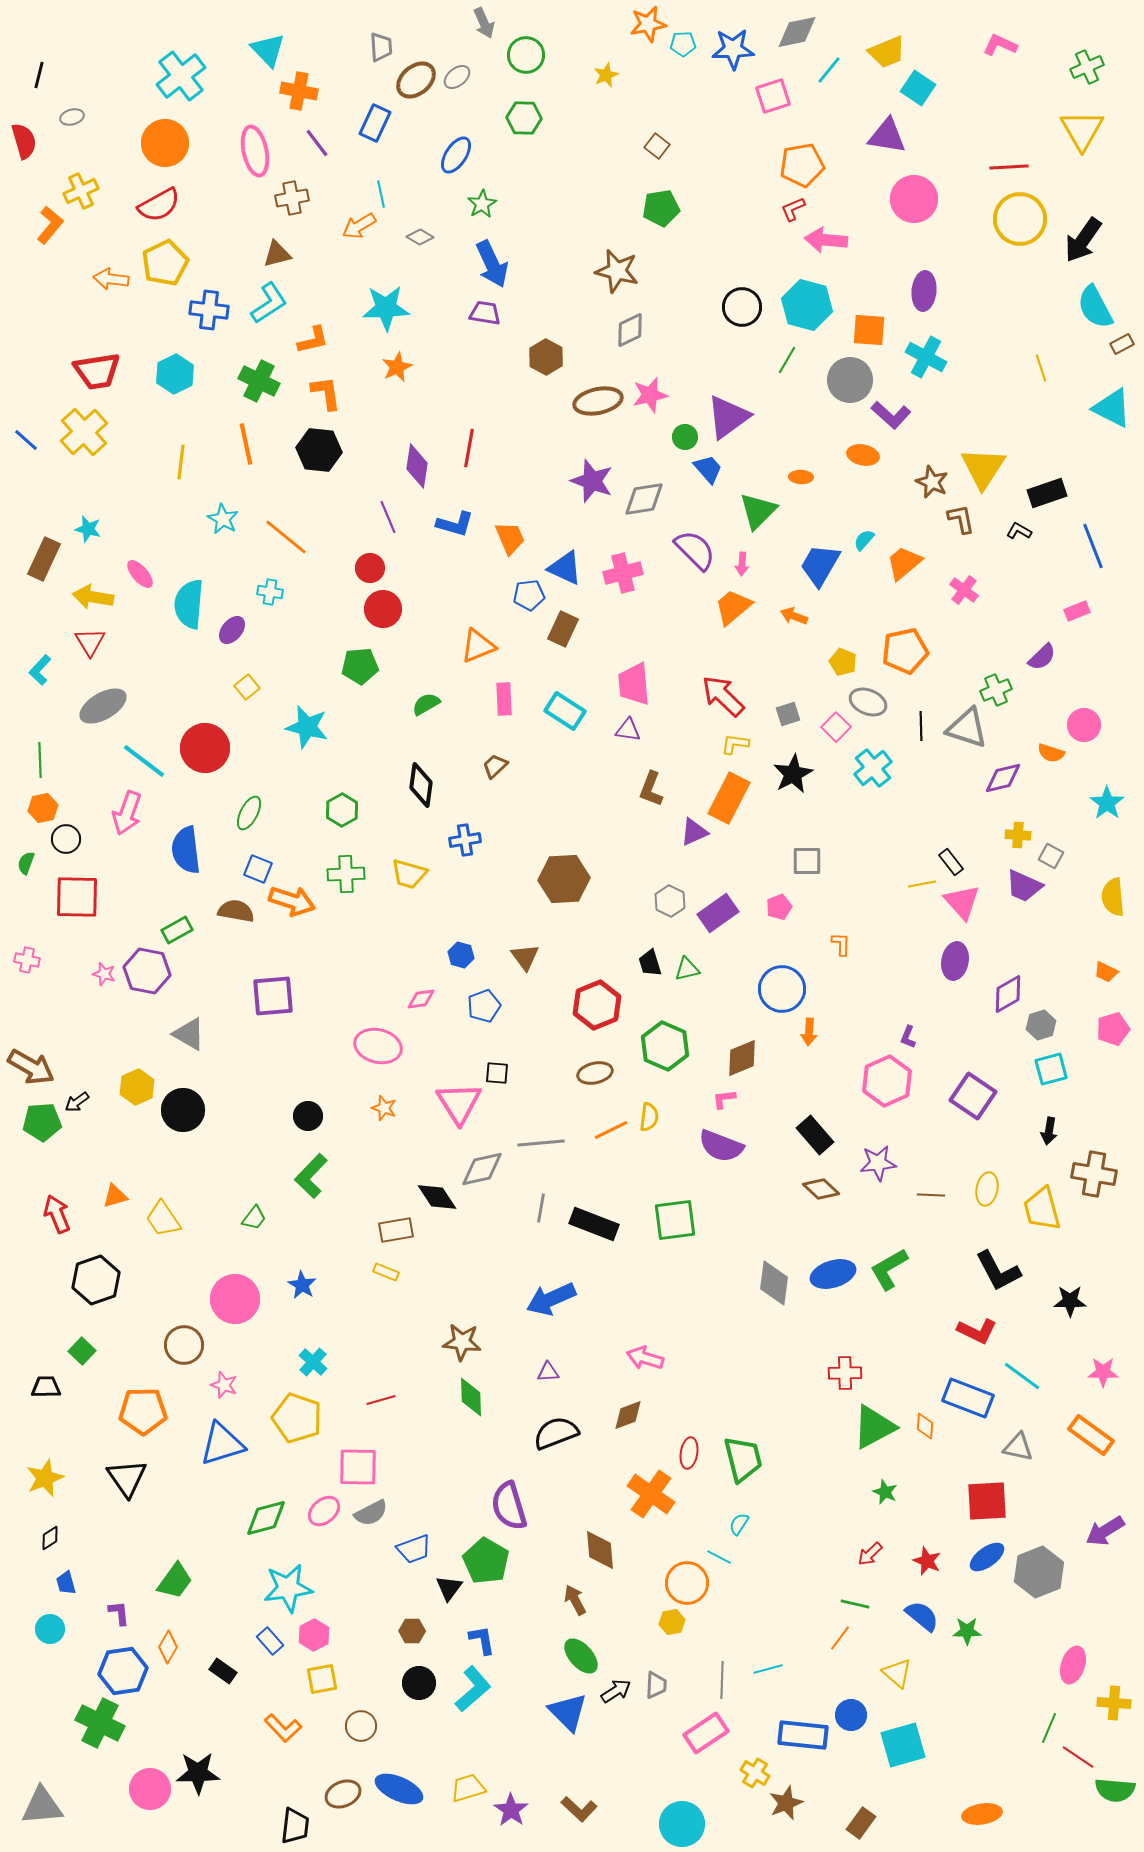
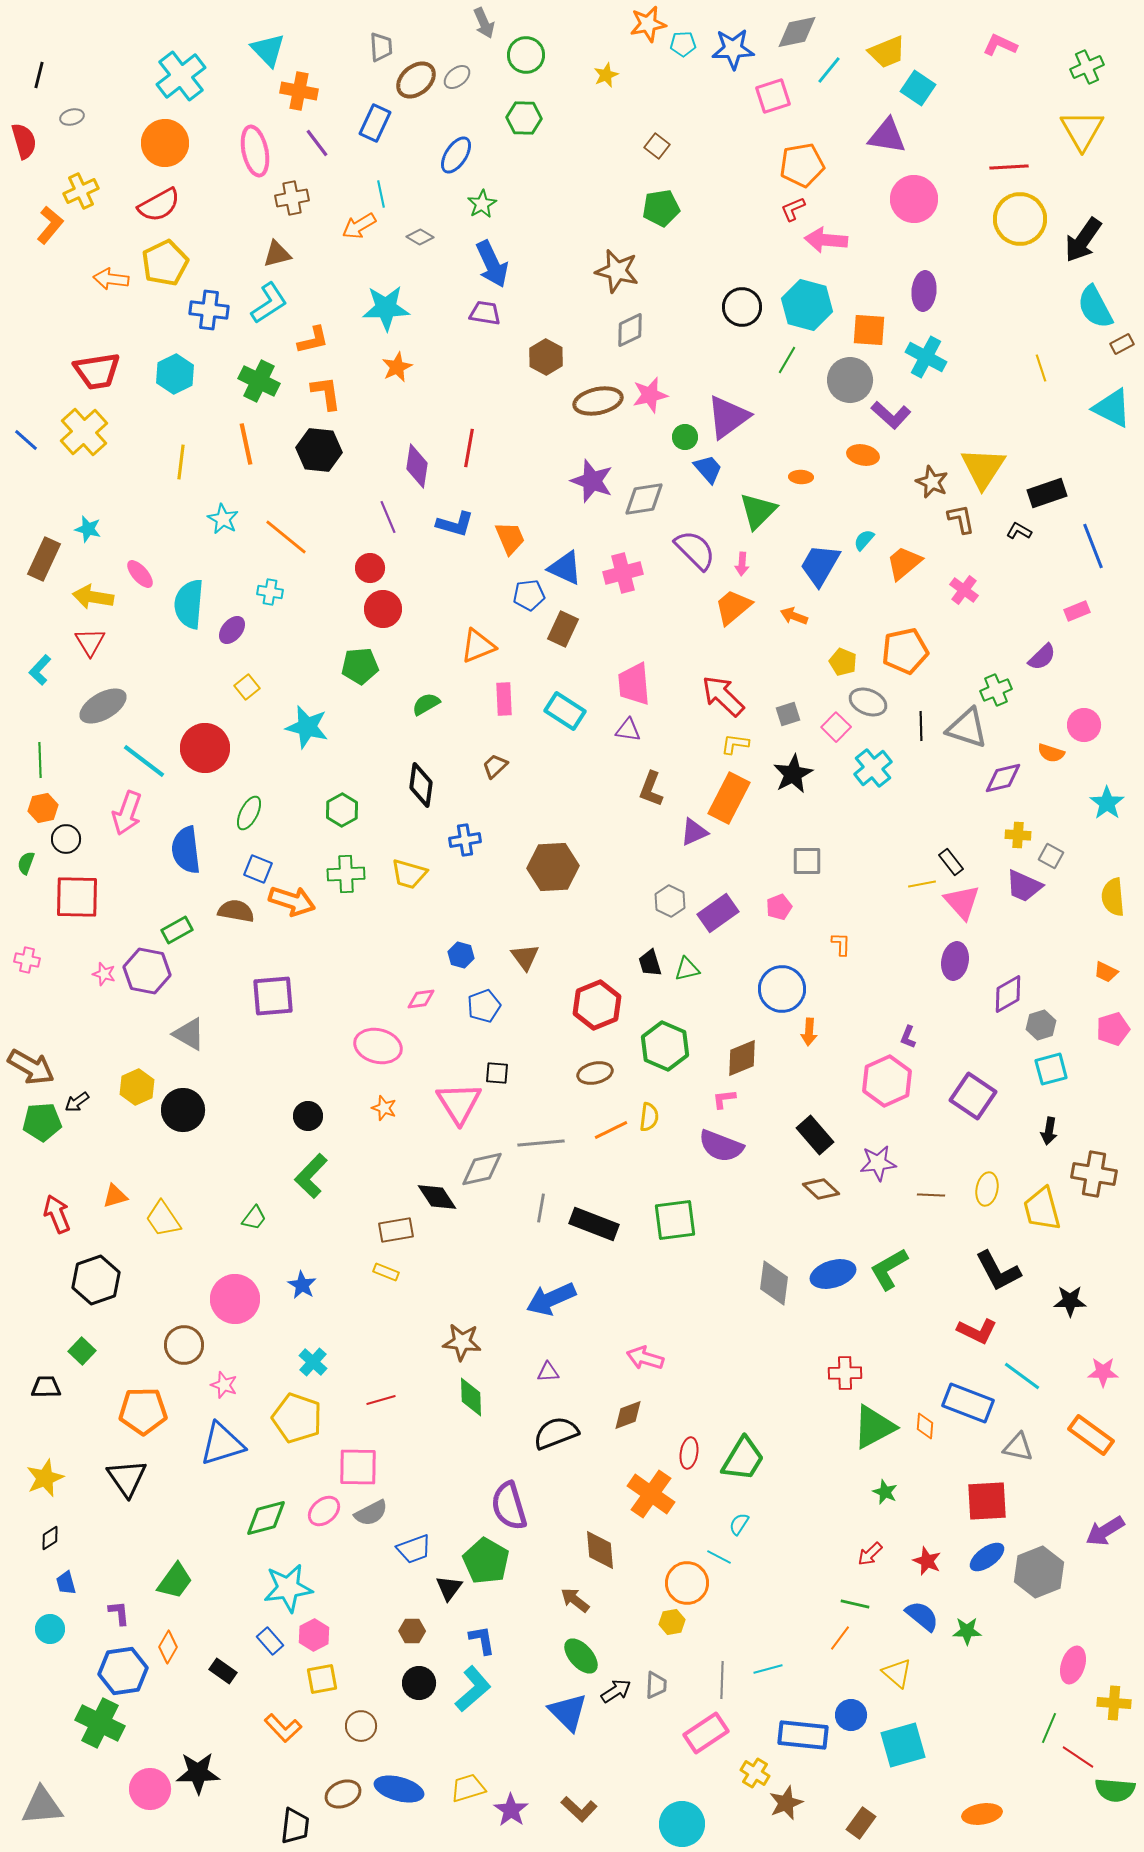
brown hexagon at (564, 879): moved 11 px left, 12 px up
blue rectangle at (968, 1398): moved 5 px down
green trapezoid at (743, 1459): rotated 45 degrees clockwise
brown arrow at (575, 1600): rotated 24 degrees counterclockwise
blue ellipse at (399, 1789): rotated 9 degrees counterclockwise
